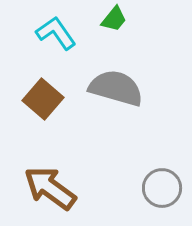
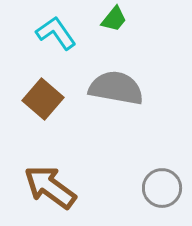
gray semicircle: rotated 6 degrees counterclockwise
brown arrow: moved 1 px up
